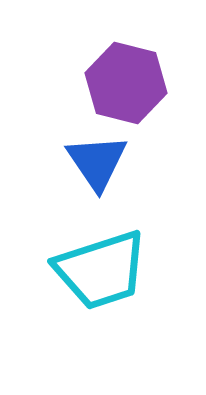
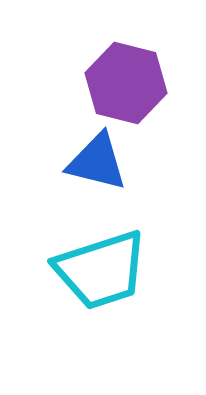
blue triangle: rotated 42 degrees counterclockwise
